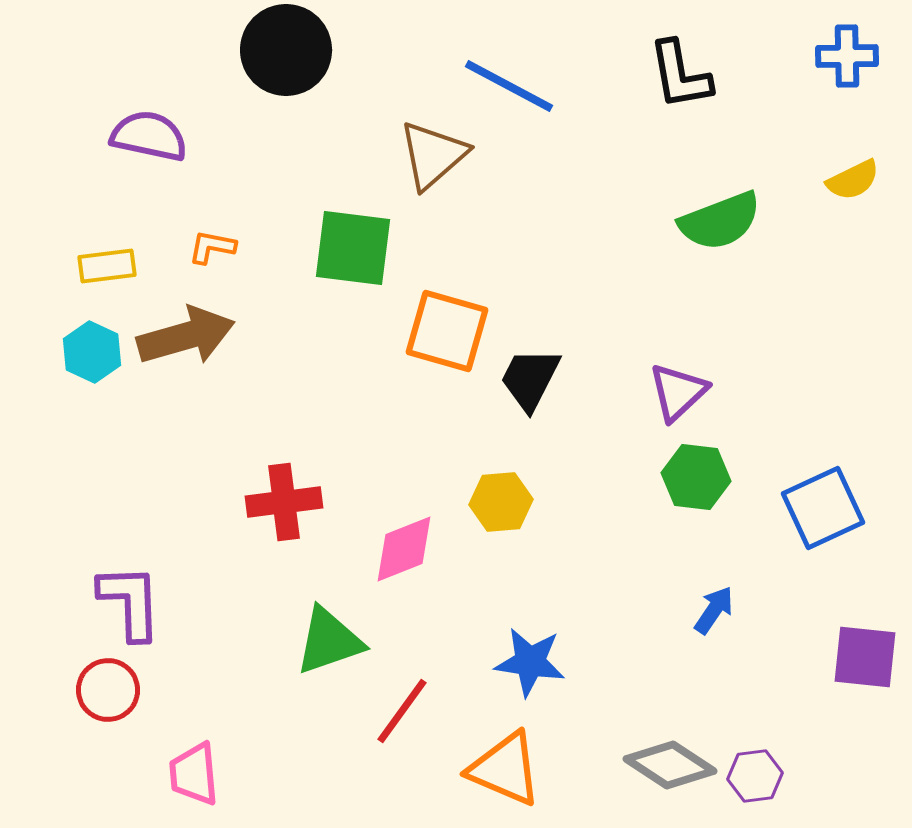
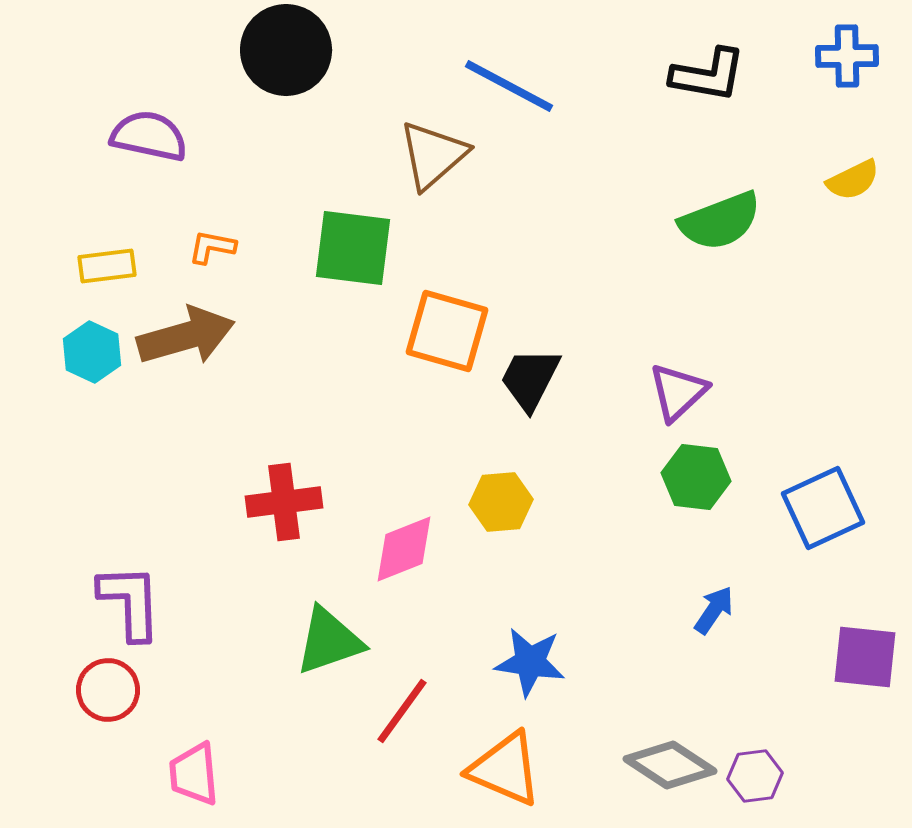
black L-shape: moved 28 px right; rotated 70 degrees counterclockwise
